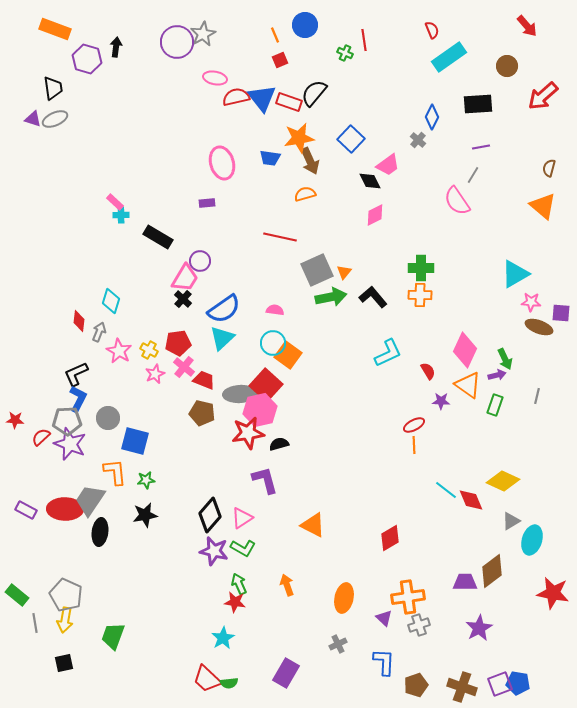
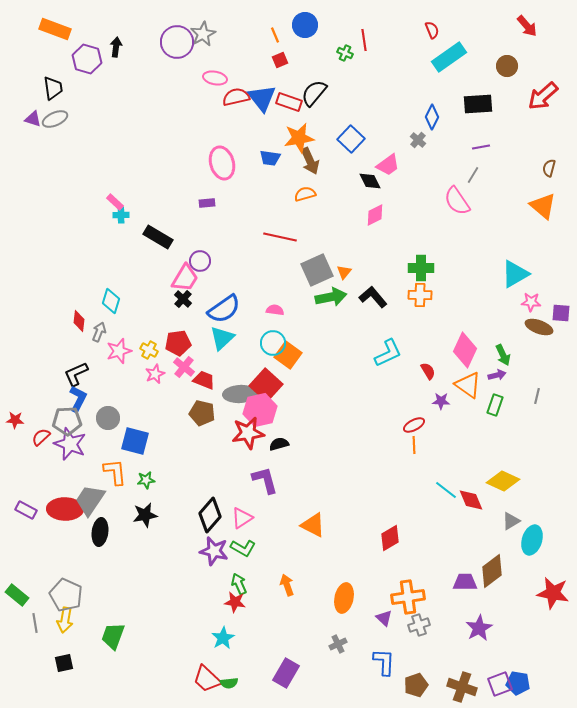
pink star at (119, 351): rotated 25 degrees clockwise
green arrow at (505, 359): moved 2 px left, 4 px up
